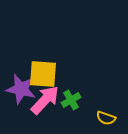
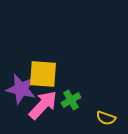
pink arrow: moved 2 px left, 5 px down
